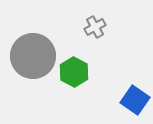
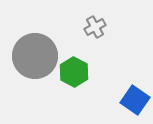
gray circle: moved 2 px right
